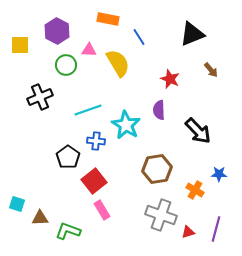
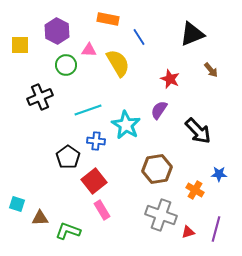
purple semicircle: rotated 36 degrees clockwise
